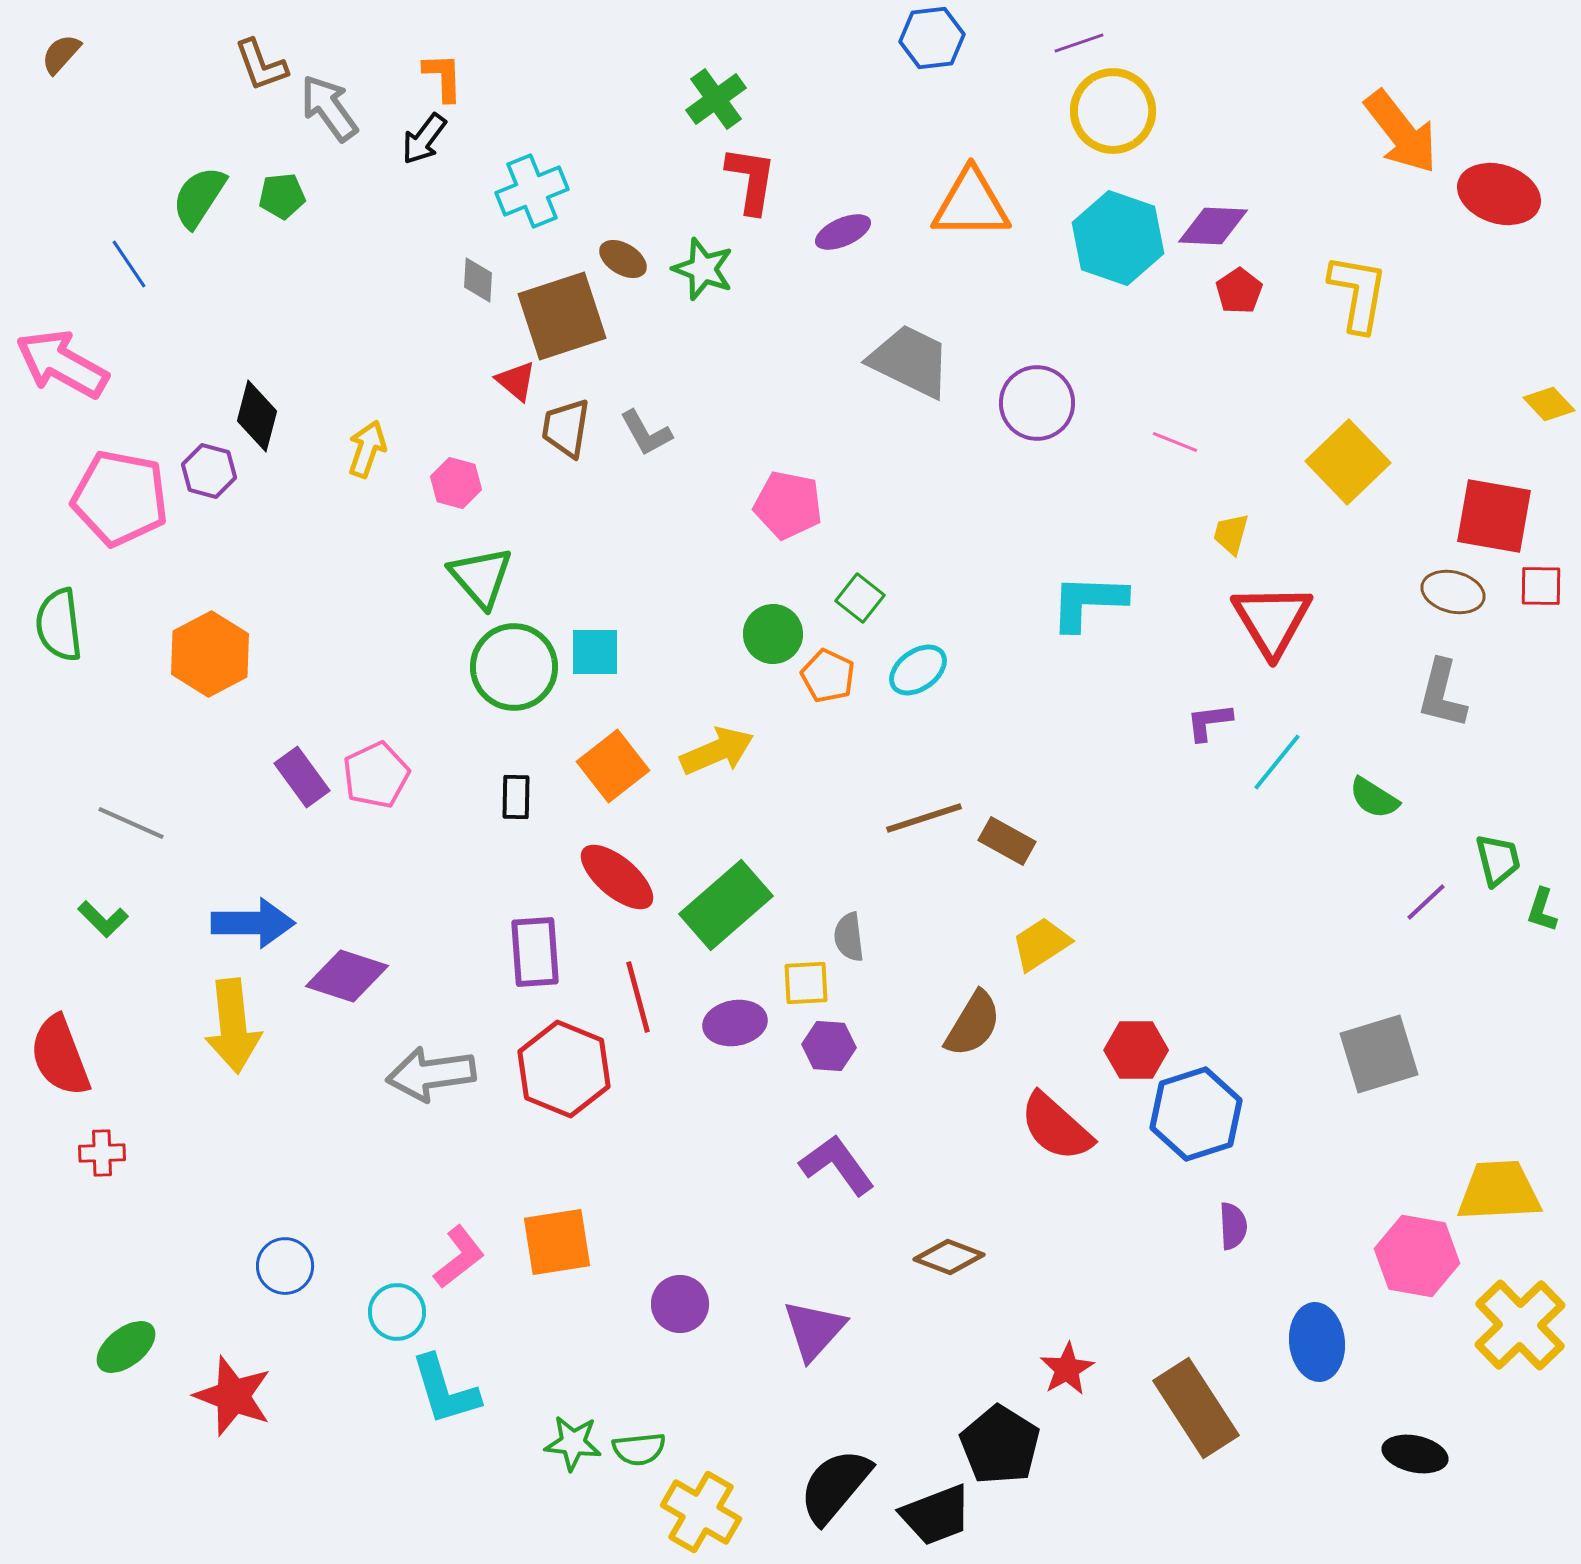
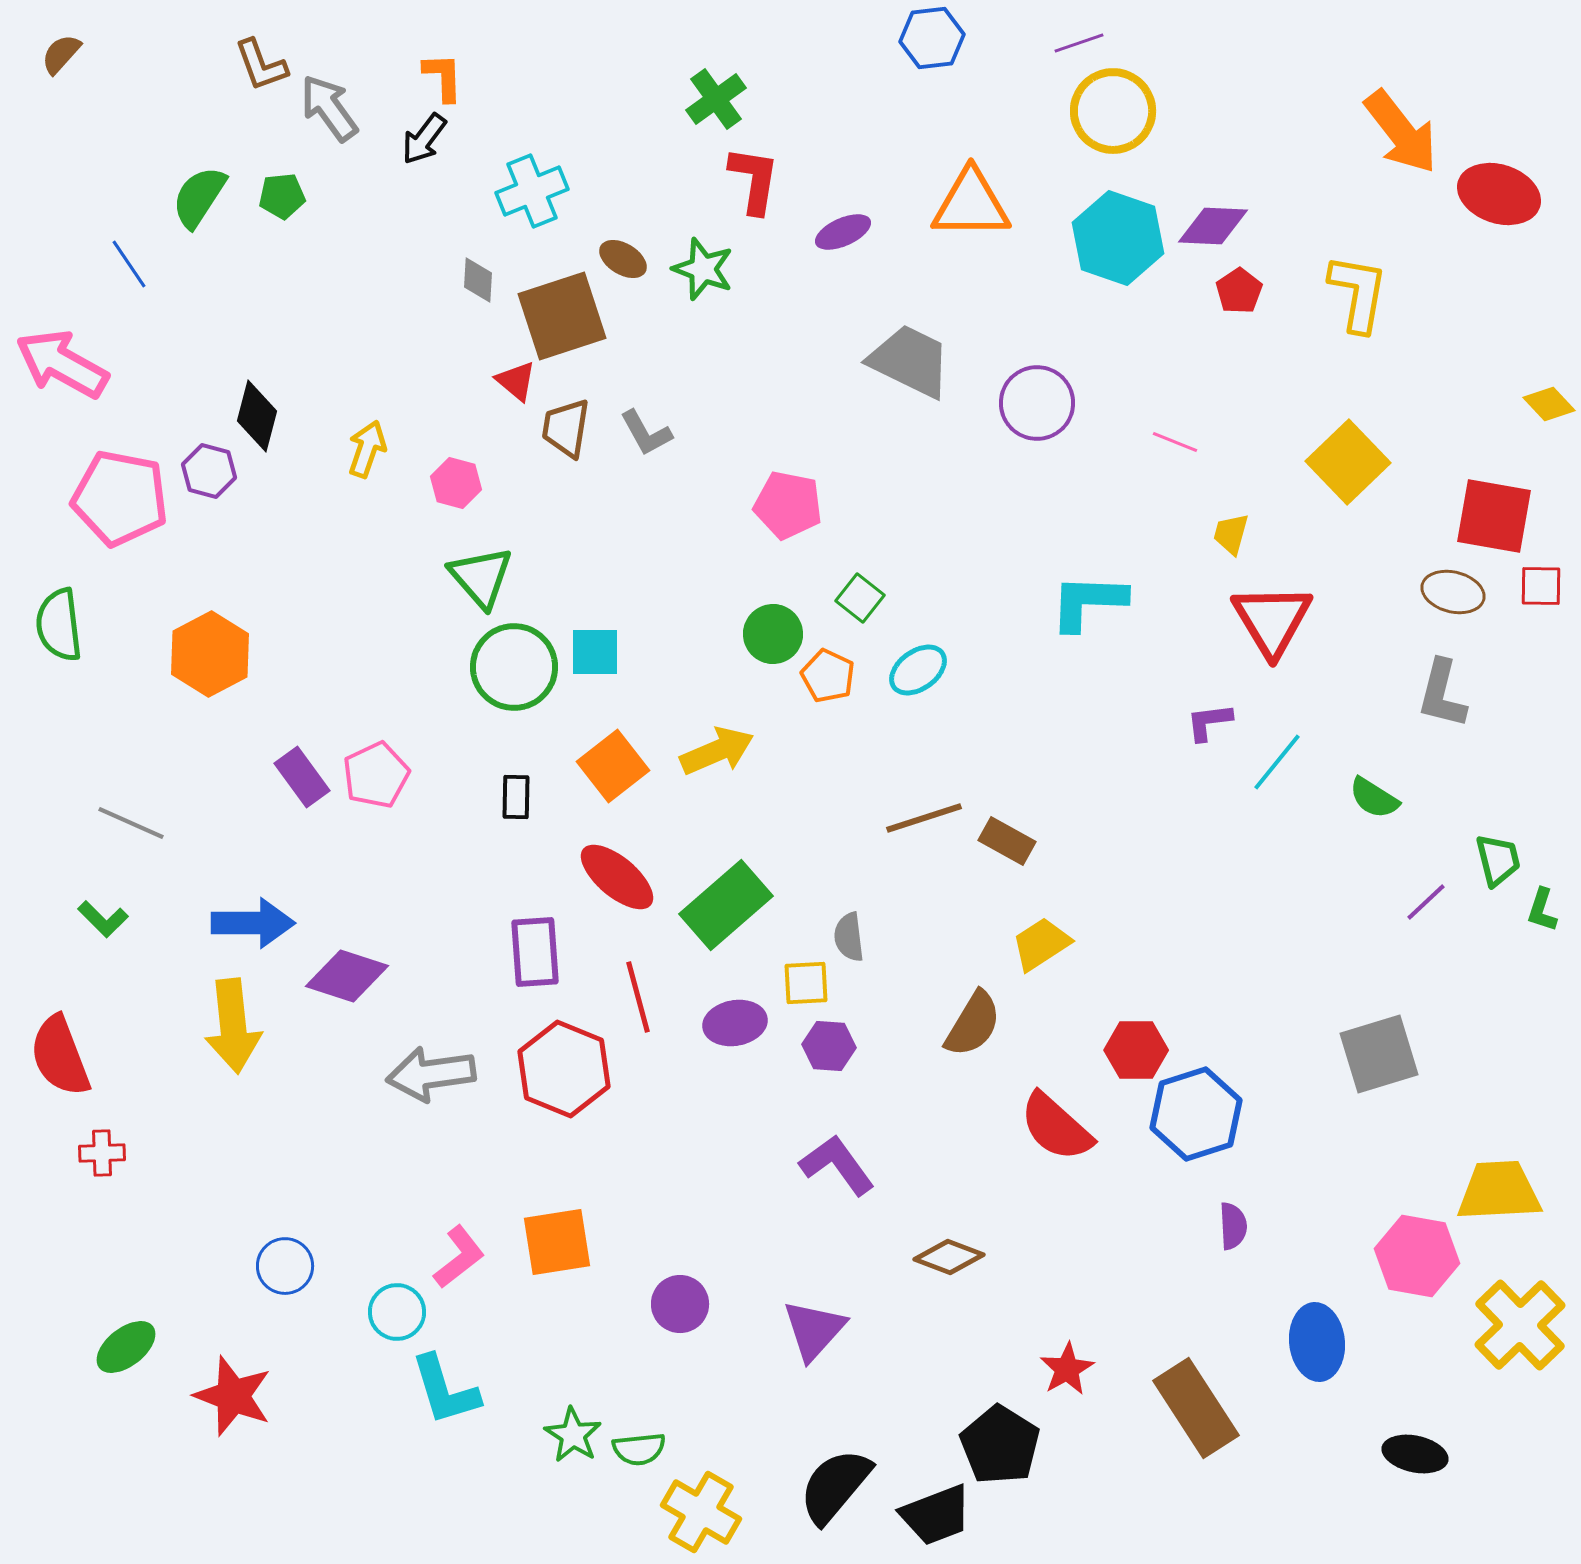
red L-shape at (751, 180): moved 3 px right
green star at (573, 1443): moved 8 px up; rotated 26 degrees clockwise
